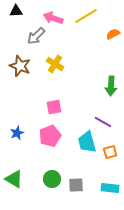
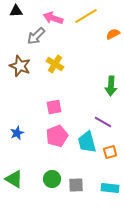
pink pentagon: moved 7 px right
